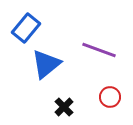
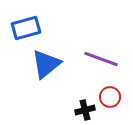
blue rectangle: rotated 36 degrees clockwise
purple line: moved 2 px right, 9 px down
black cross: moved 21 px right, 3 px down; rotated 30 degrees clockwise
